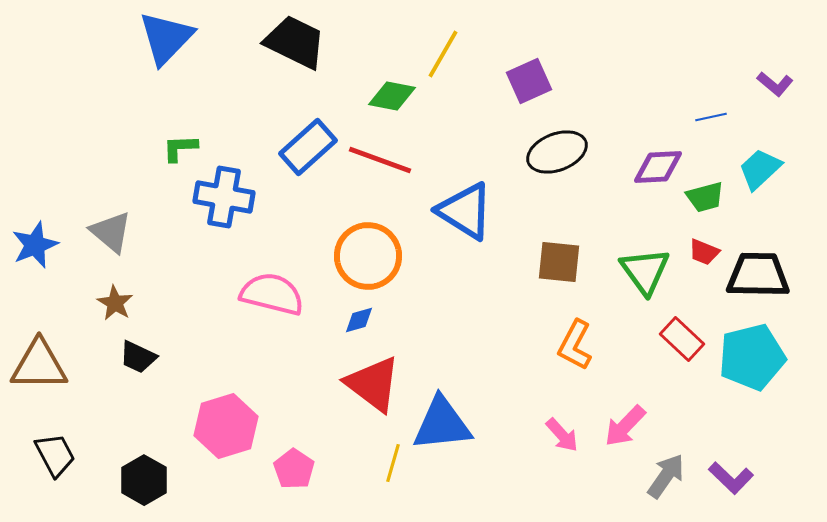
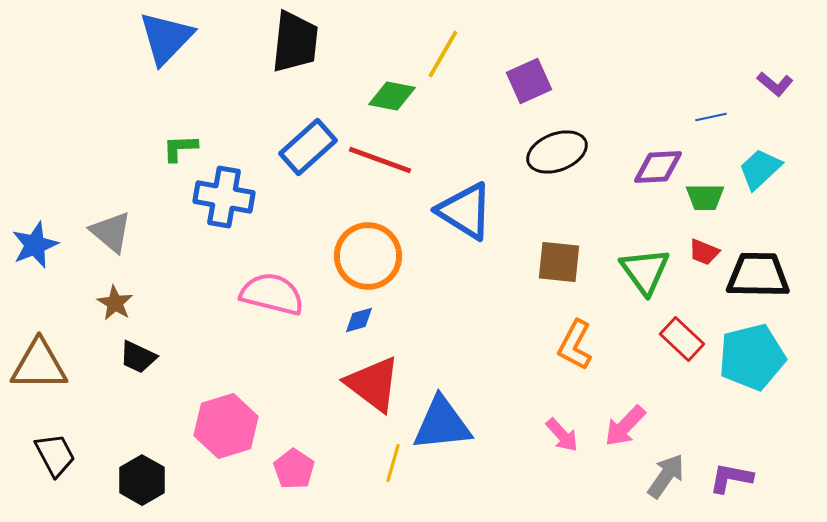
black trapezoid at (295, 42): rotated 70 degrees clockwise
green trapezoid at (705, 197): rotated 15 degrees clockwise
purple L-shape at (731, 478): rotated 147 degrees clockwise
black hexagon at (144, 480): moved 2 px left
